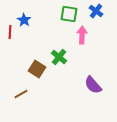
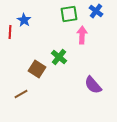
green square: rotated 18 degrees counterclockwise
